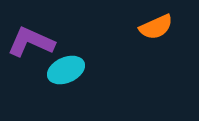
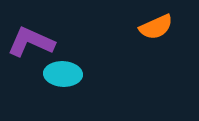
cyan ellipse: moved 3 px left, 4 px down; rotated 27 degrees clockwise
